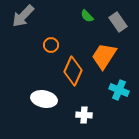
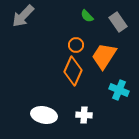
orange circle: moved 25 px right
white ellipse: moved 16 px down
